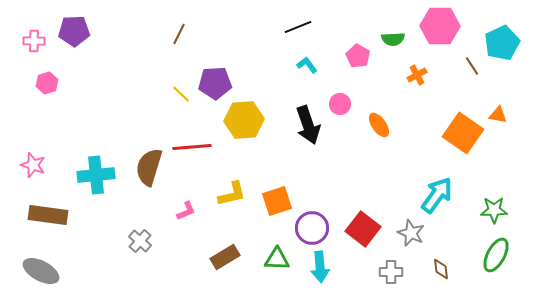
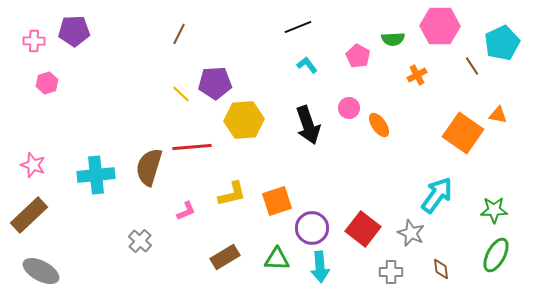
pink circle at (340, 104): moved 9 px right, 4 px down
brown rectangle at (48, 215): moved 19 px left; rotated 51 degrees counterclockwise
